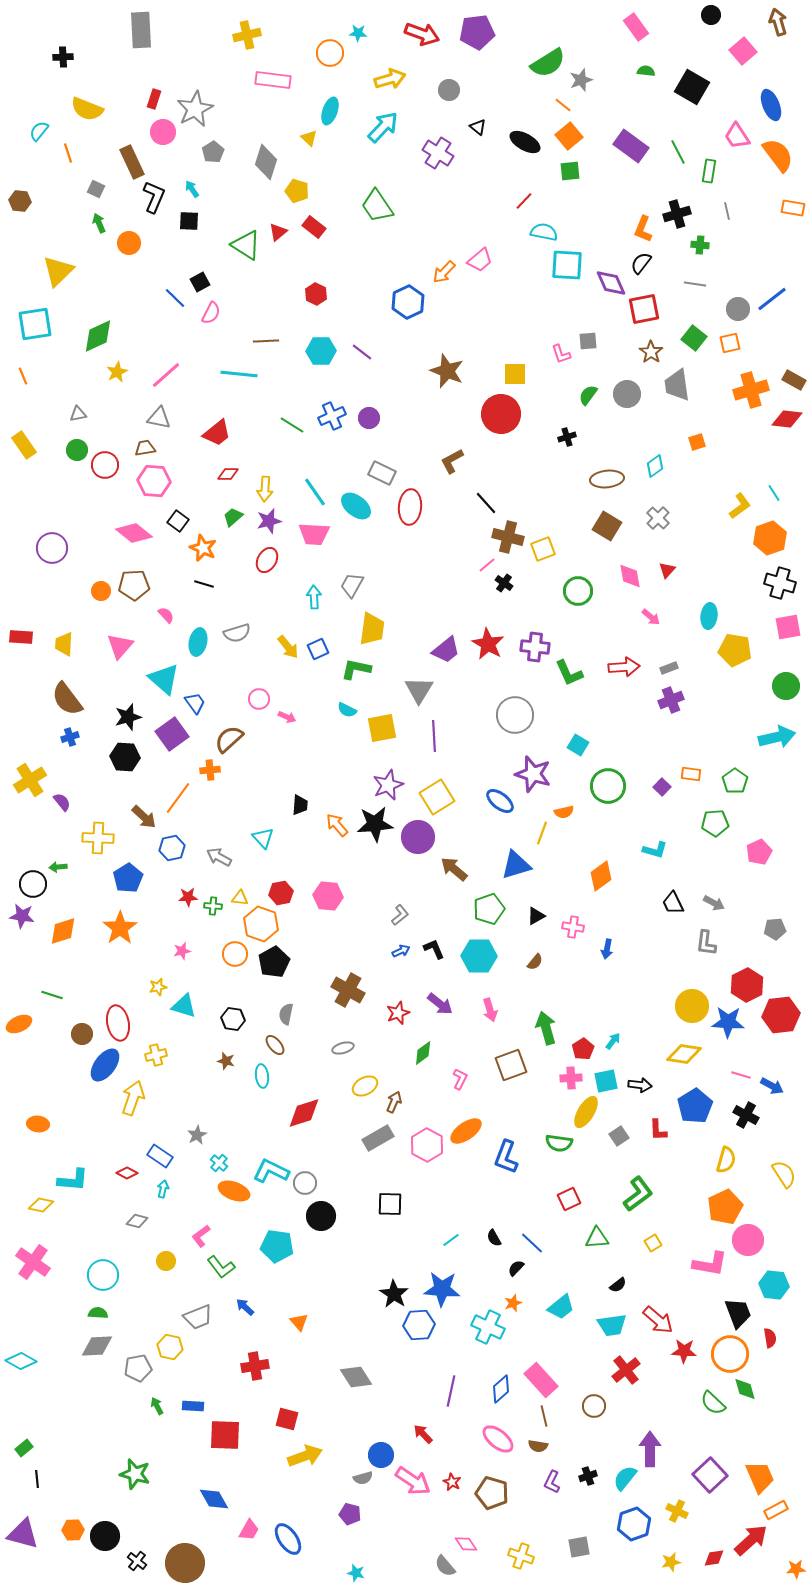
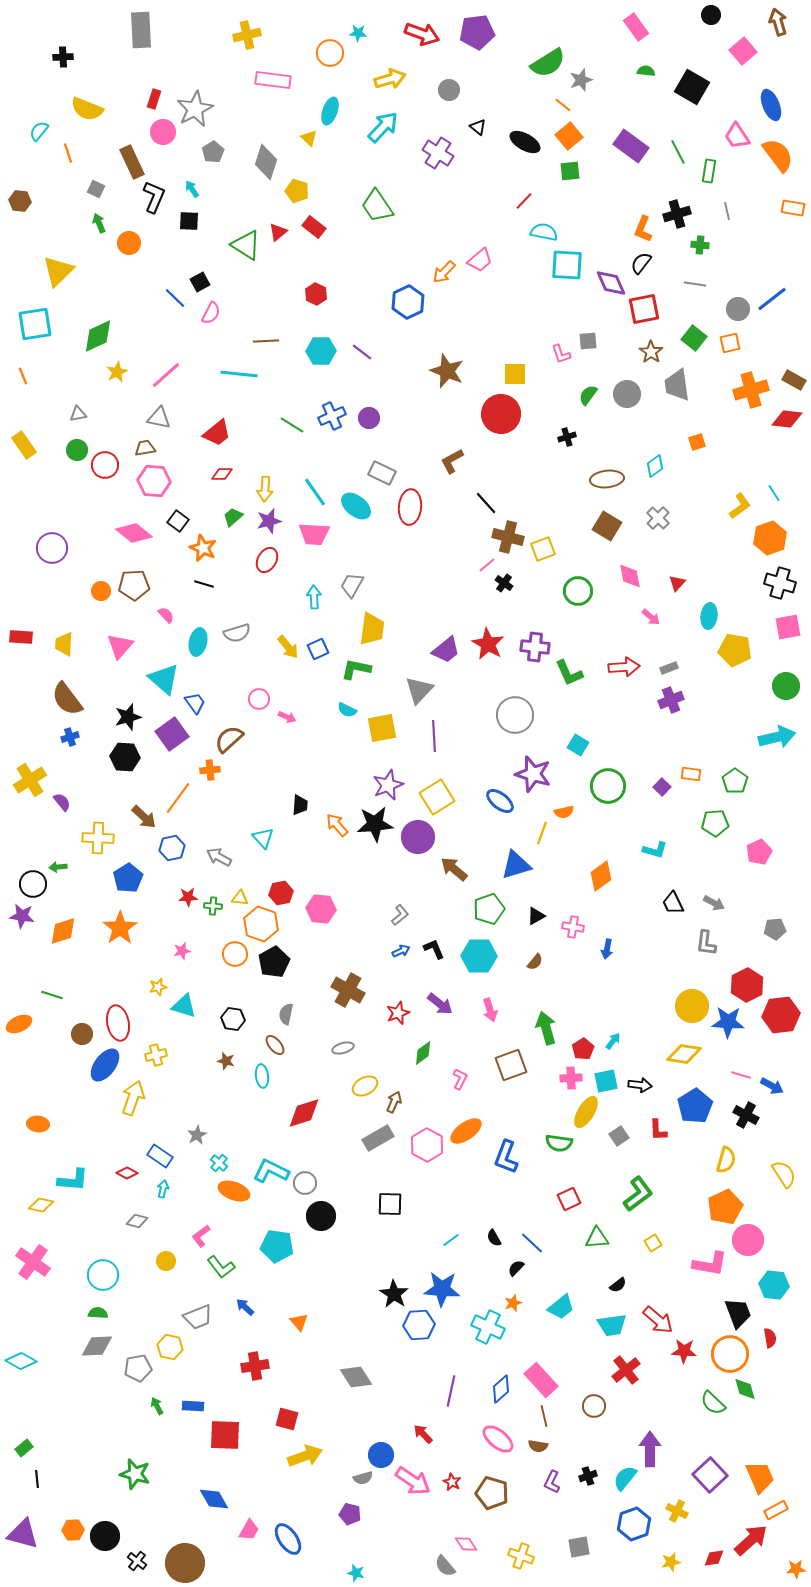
red diamond at (228, 474): moved 6 px left
red triangle at (667, 570): moved 10 px right, 13 px down
gray triangle at (419, 690): rotated 12 degrees clockwise
pink hexagon at (328, 896): moved 7 px left, 13 px down
